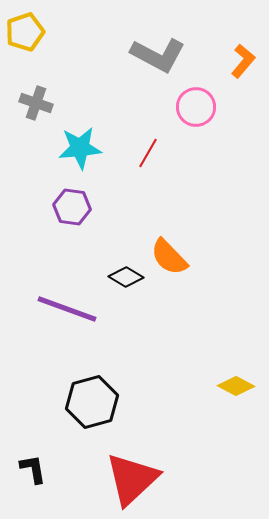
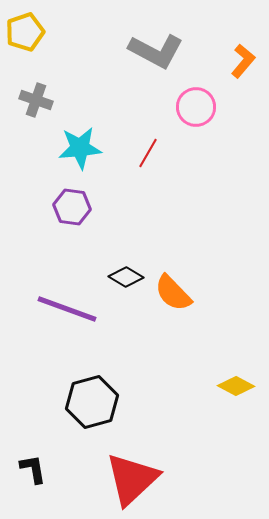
gray L-shape: moved 2 px left, 4 px up
gray cross: moved 3 px up
orange semicircle: moved 4 px right, 36 px down
